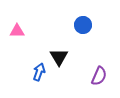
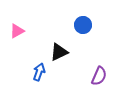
pink triangle: rotated 28 degrees counterclockwise
black triangle: moved 5 px up; rotated 36 degrees clockwise
